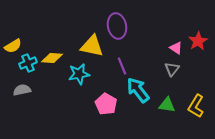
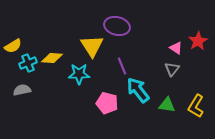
purple ellipse: rotated 65 degrees counterclockwise
yellow triangle: rotated 45 degrees clockwise
cyan star: rotated 10 degrees clockwise
pink pentagon: moved 1 px right, 1 px up; rotated 15 degrees counterclockwise
